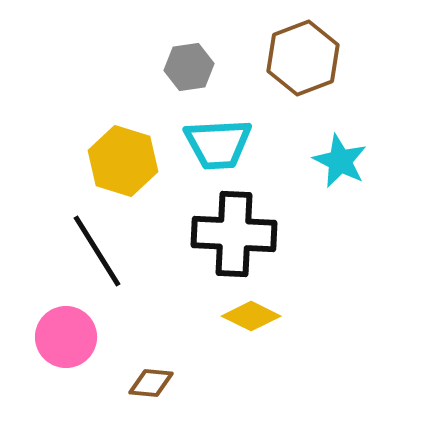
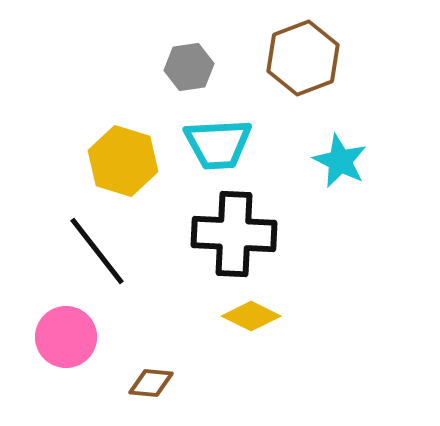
black line: rotated 6 degrees counterclockwise
